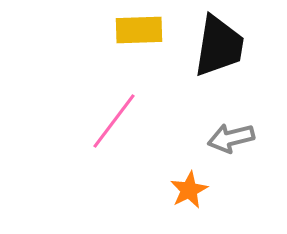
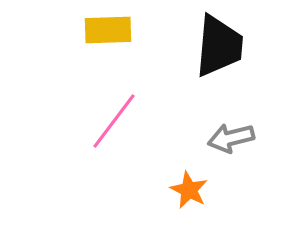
yellow rectangle: moved 31 px left
black trapezoid: rotated 4 degrees counterclockwise
orange star: rotated 18 degrees counterclockwise
